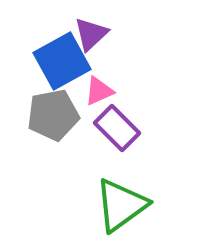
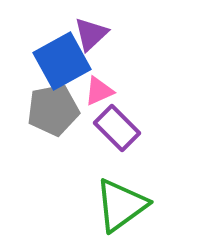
gray pentagon: moved 5 px up
